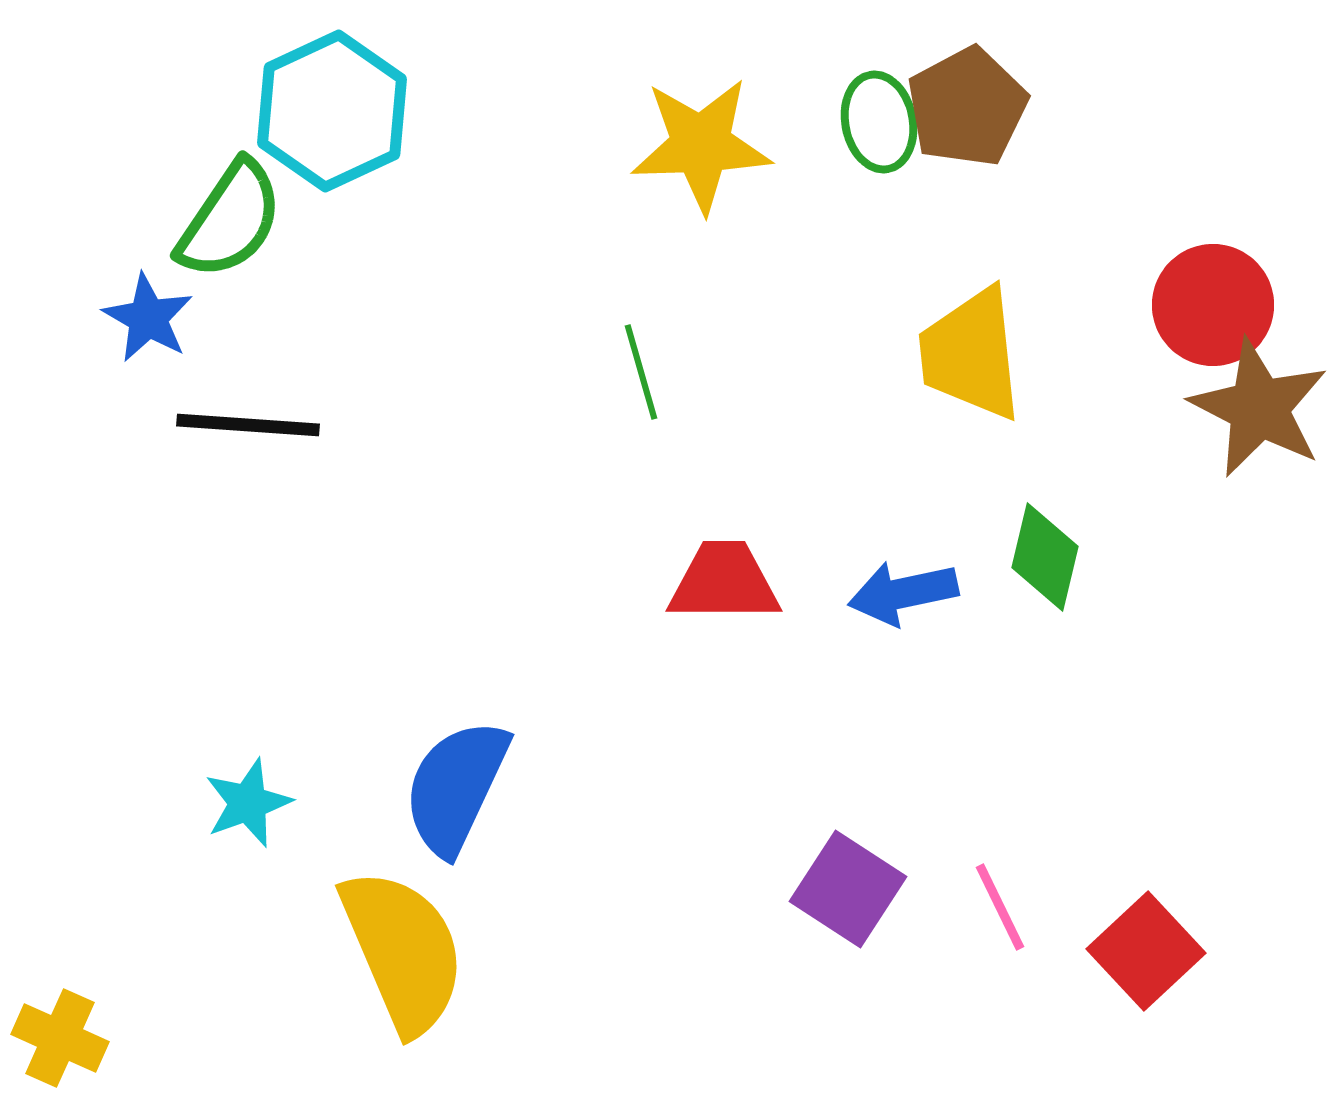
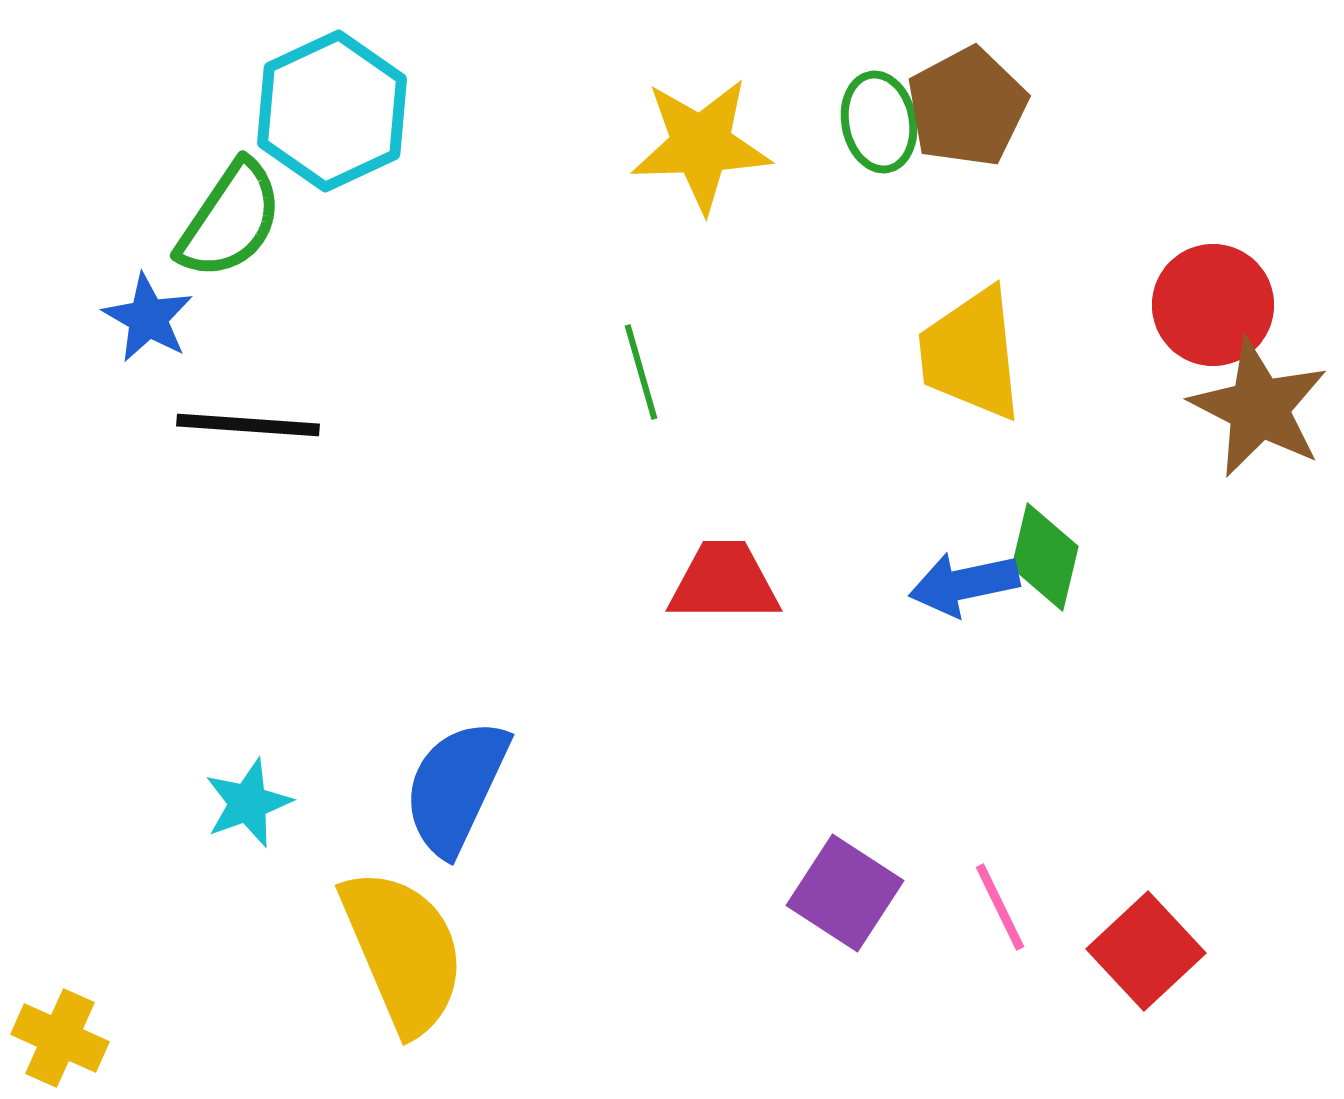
blue arrow: moved 61 px right, 9 px up
purple square: moved 3 px left, 4 px down
